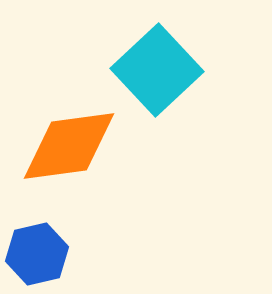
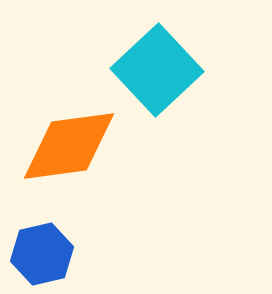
blue hexagon: moved 5 px right
